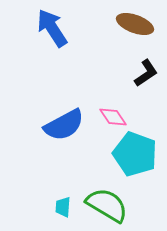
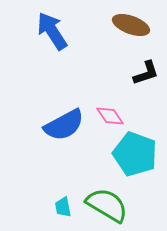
brown ellipse: moved 4 px left, 1 px down
blue arrow: moved 3 px down
black L-shape: rotated 16 degrees clockwise
pink diamond: moved 3 px left, 1 px up
cyan trapezoid: rotated 15 degrees counterclockwise
